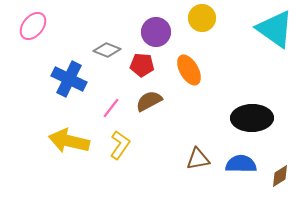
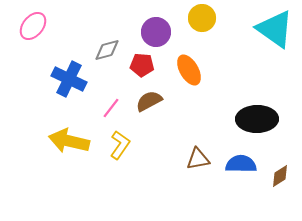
gray diamond: rotated 36 degrees counterclockwise
black ellipse: moved 5 px right, 1 px down
